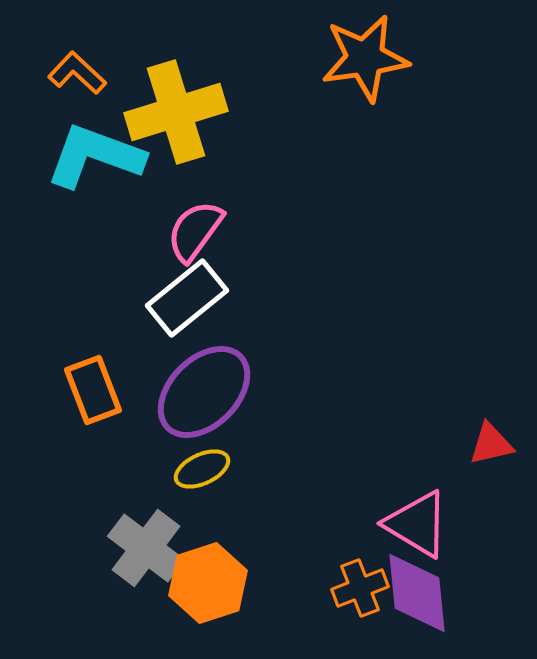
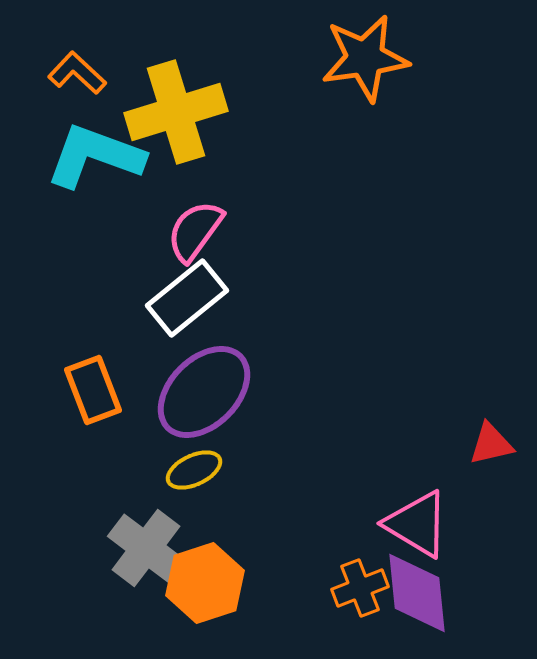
yellow ellipse: moved 8 px left, 1 px down
orange hexagon: moved 3 px left
